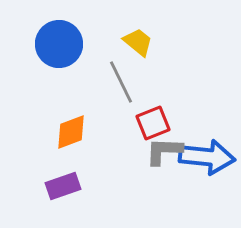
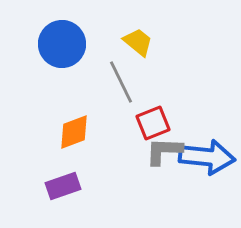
blue circle: moved 3 px right
orange diamond: moved 3 px right
